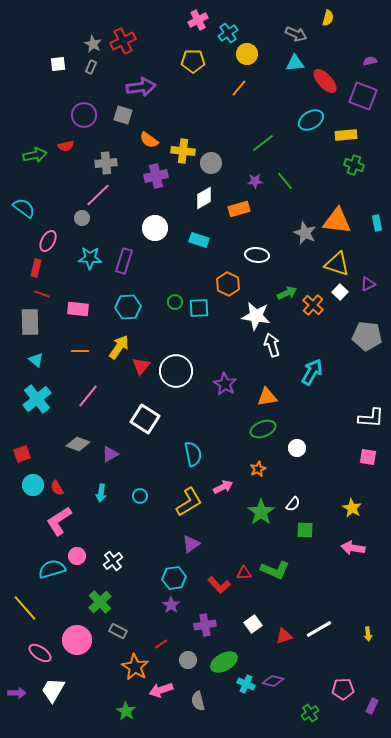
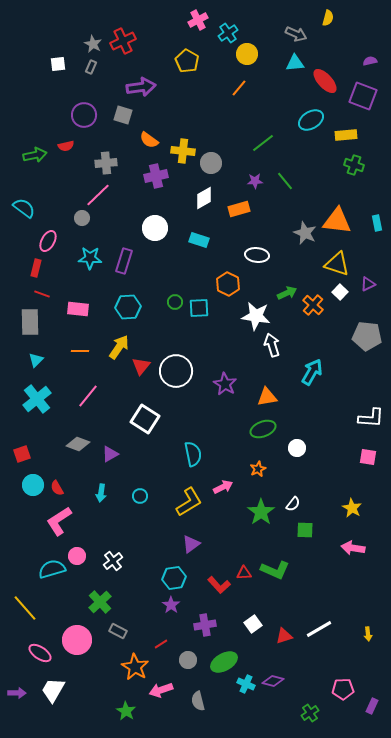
yellow pentagon at (193, 61): moved 6 px left; rotated 30 degrees clockwise
cyan triangle at (36, 360): rotated 35 degrees clockwise
